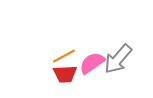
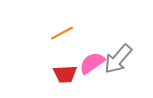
orange line: moved 2 px left, 23 px up
